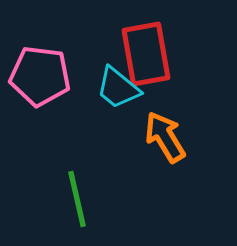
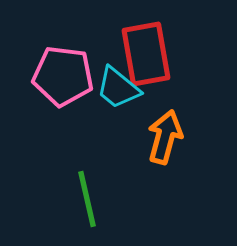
pink pentagon: moved 23 px right
orange arrow: rotated 46 degrees clockwise
green line: moved 10 px right
